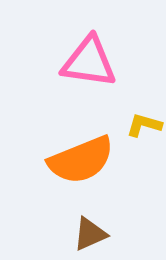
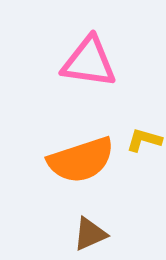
yellow L-shape: moved 15 px down
orange semicircle: rotated 4 degrees clockwise
